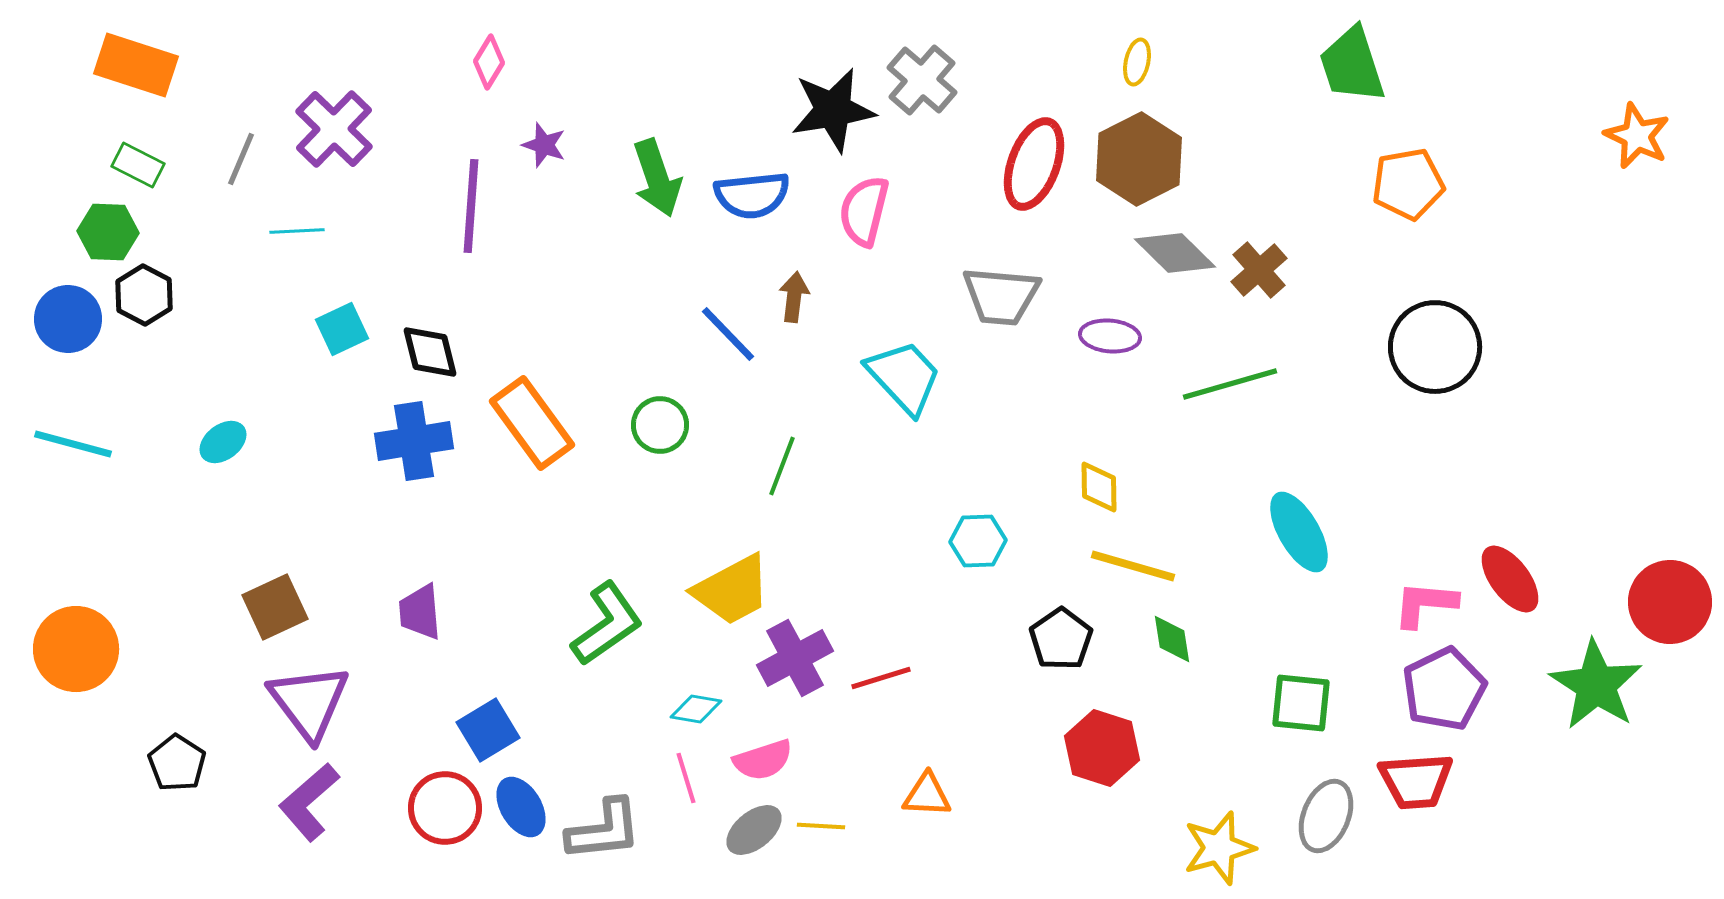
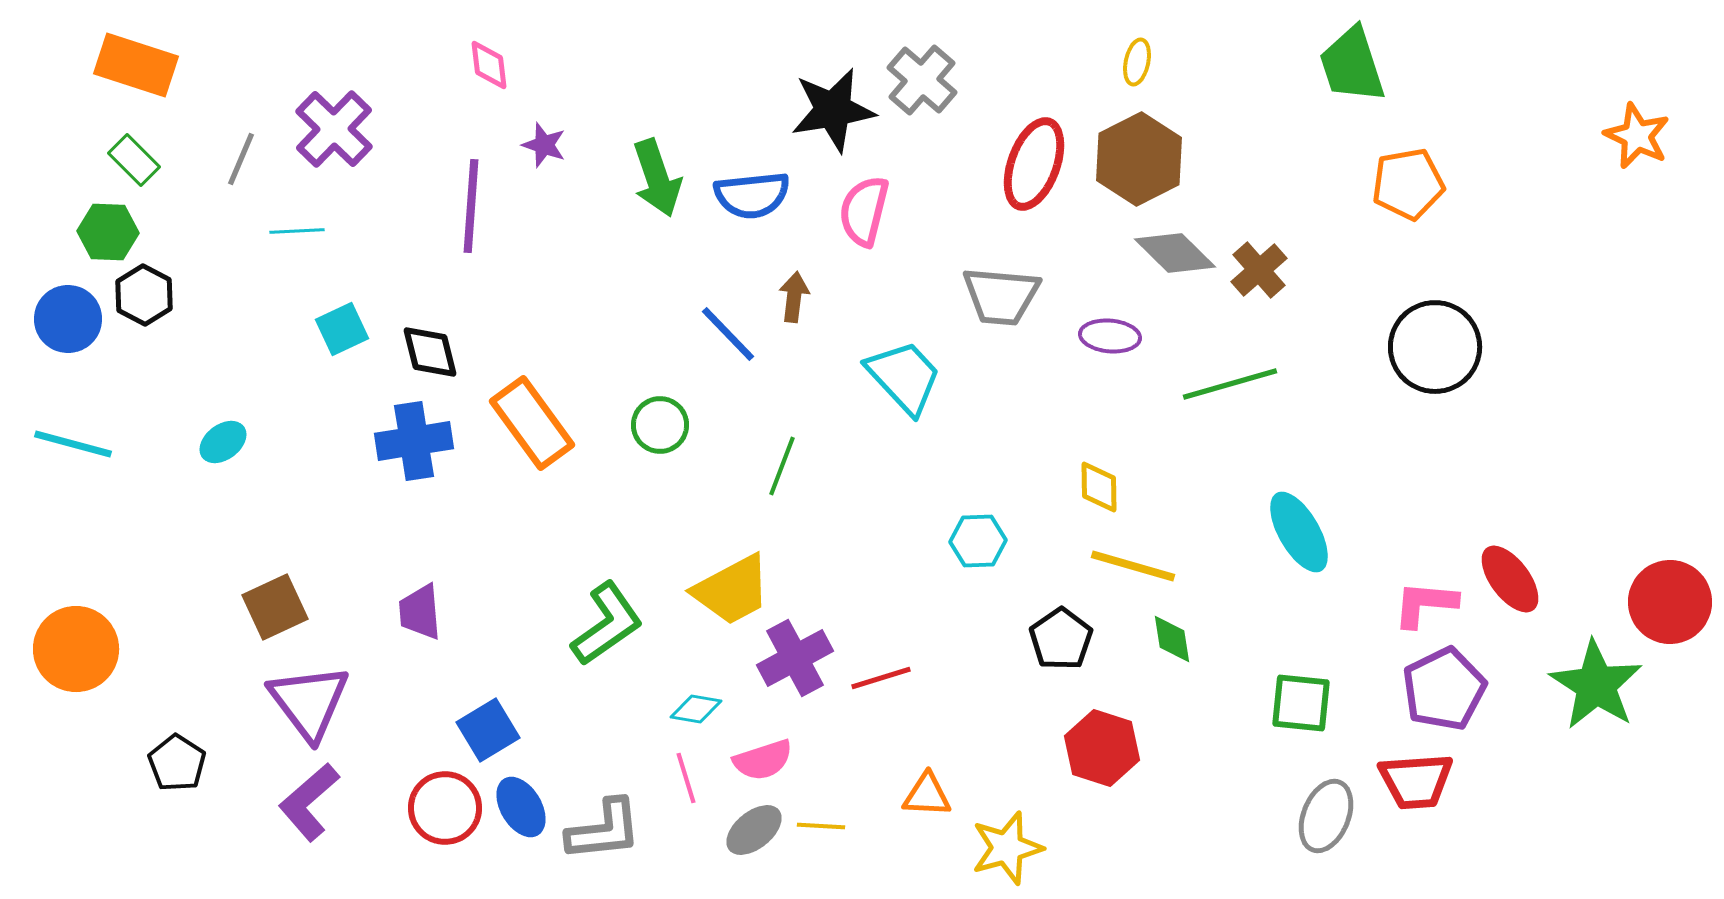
pink diamond at (489, 62): moved 3 px down; rotated 38 degrees counterclockwise
green rectangle at (138, 165): moved 4 px left, 5 px up; rotated 18 degrees clockwise
yellow star at (1219, 848): moved 212 px left
